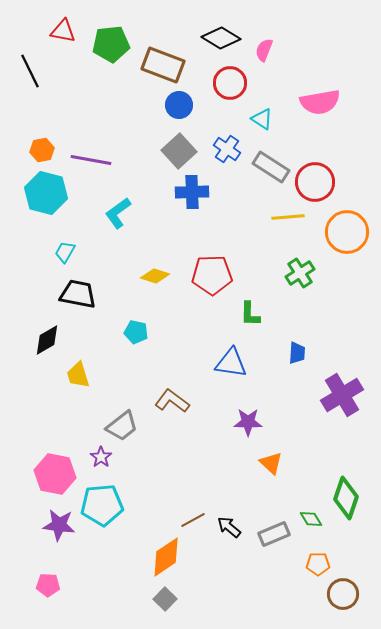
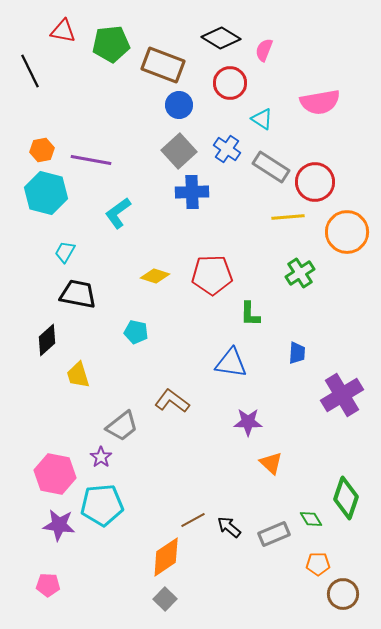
black diamond at (47, 340): rotated 12 degrees counterclockwise
